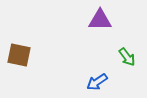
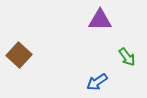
brown square: rotated 30 degrees clockwise
